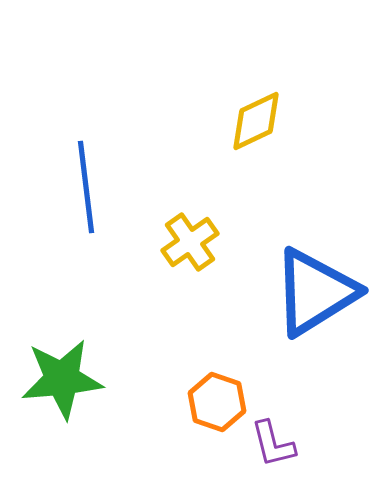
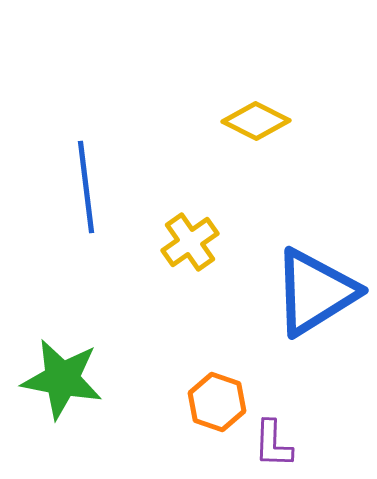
yellow diamond: rotated 52 degrees clockwise
green star: rotated 16 degrees clockwise
purple L-shape: rotated 16 degrees clockwise
